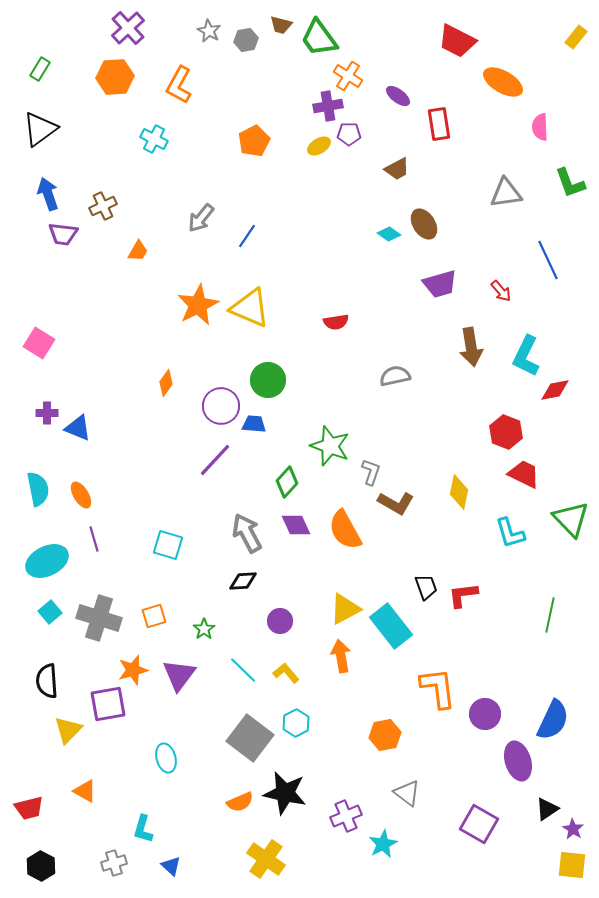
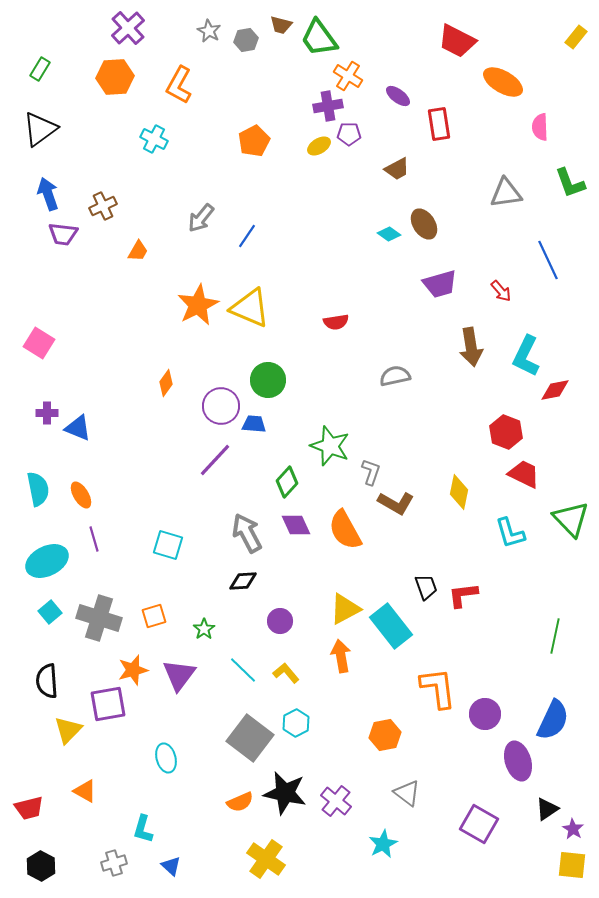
green line at (550, 615): moved 5 px right, 21 px down
purple cross at (346, 816): moved 10 px left, 15 px up; rotated 28 degrees counterclockwise
